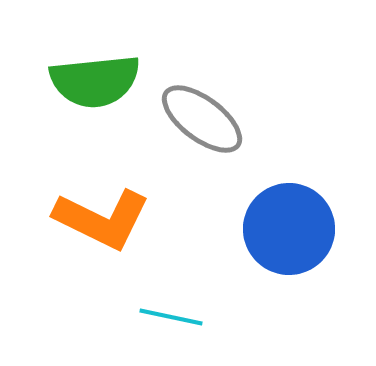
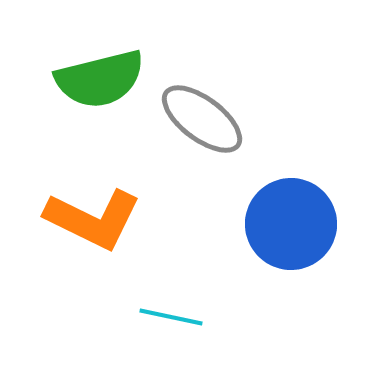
green semicircle: moved 5 px right, 2 px up; rotated 8 degrees counterclockwise
orange L-shape: moved 9 px left
blue circle: moved 2 px right, 5 px up
